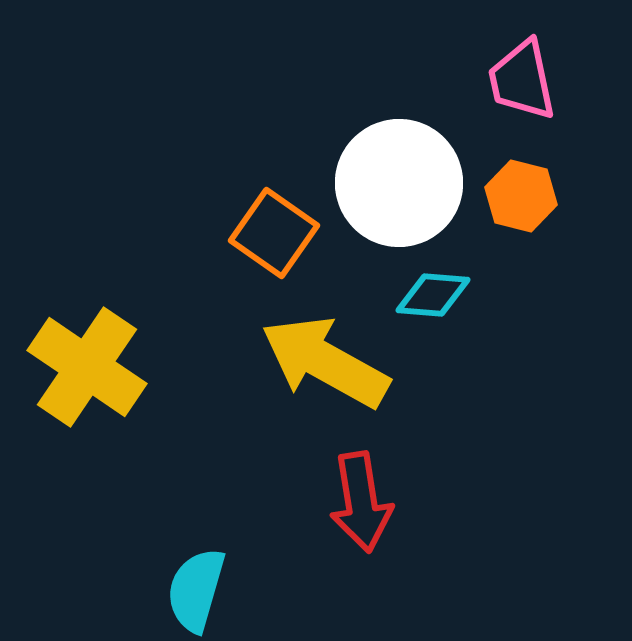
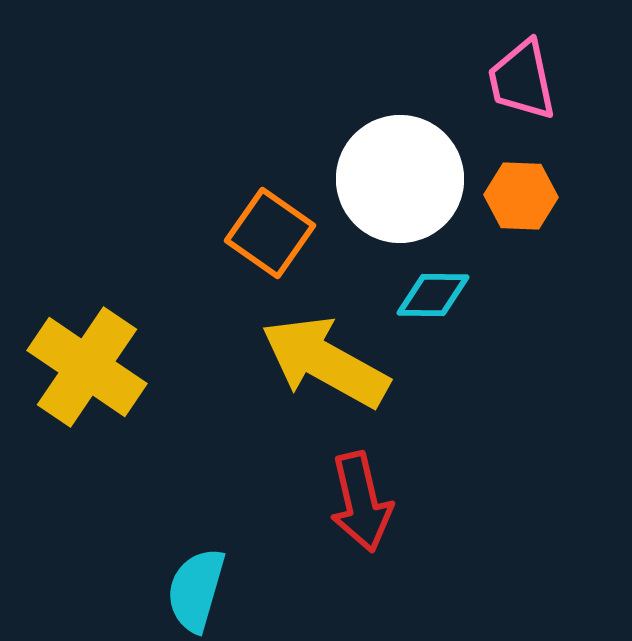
white circle: moved 1 px right, 4 px up
orange hexagon: rotated 12 degrees counterclockwise
orange square: moved 4 px left
cyan diamond: rotated 4 degrees counterclockwise
red arrow: rotated 4 degrees counterclockwise
